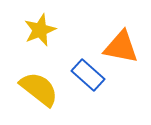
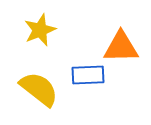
orange triangle: rotated 12 degrees counterclockwise
blue rectangle: rotated 44 degrees counterclockwise
